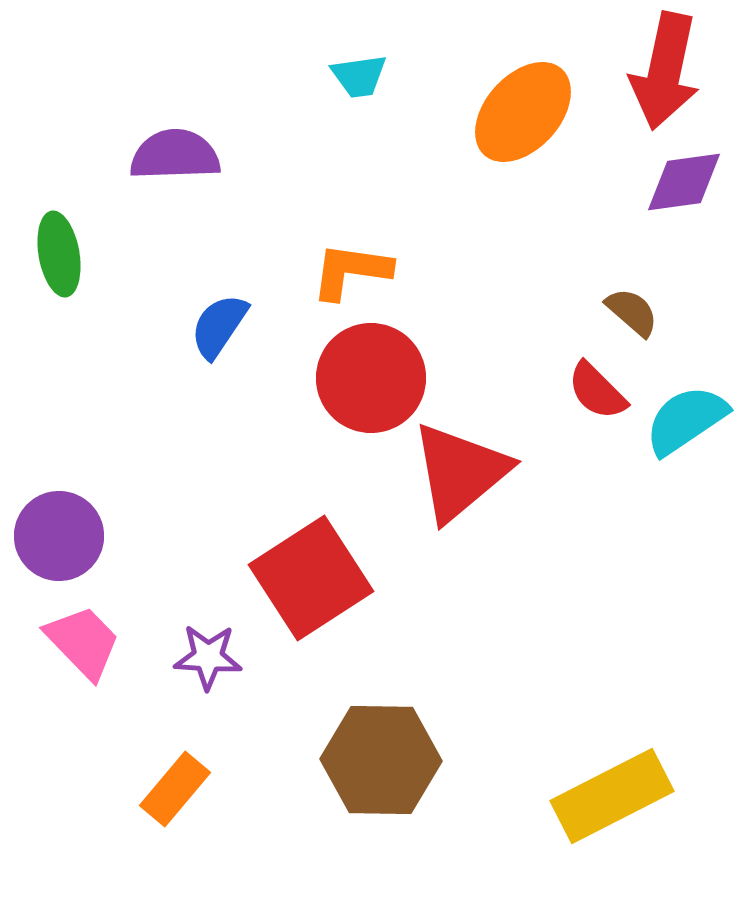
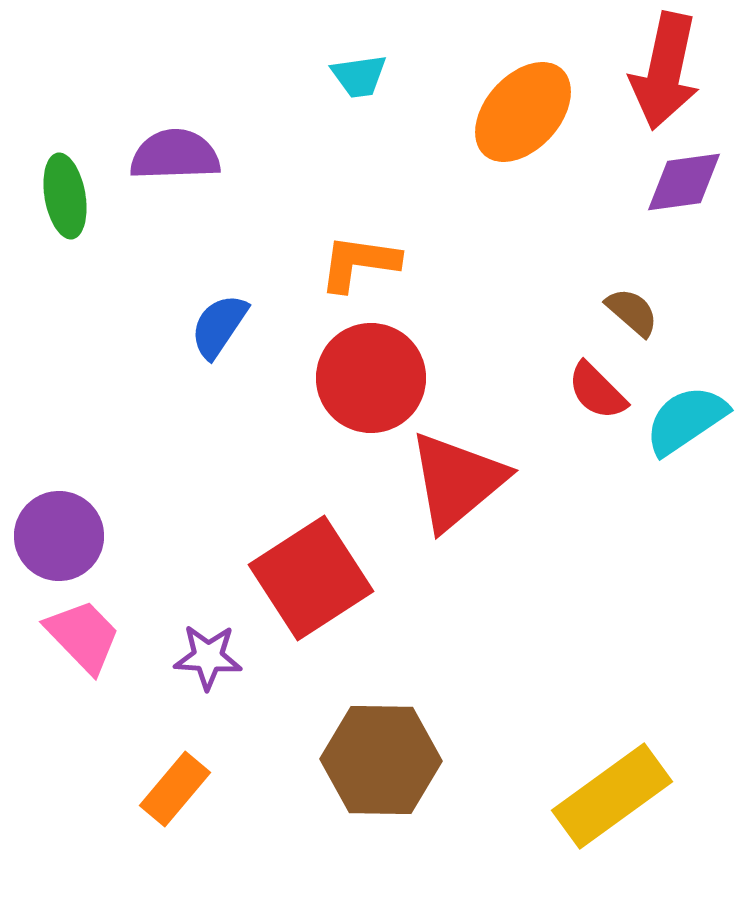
green ellipse: moved 6 px right, 58 px up
orange L-shape: moved 8 px right, 8 px up
red triangle: moved 3 px left, 9 px down
pink trapezoid: moved 6 px up
yellow rectangle: rotated 9 degrees counterclockwise
